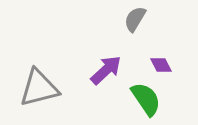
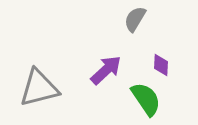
purple diamond: rotated 30 degrees clockwise
